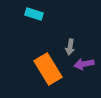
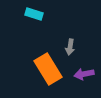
purple arrow: moved 10 px down
